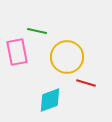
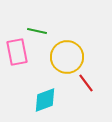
red line: rotated 36 degrees clockwise
cyan diamond: moved 5 px left
